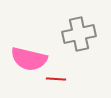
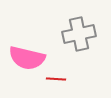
pink semicircle: moved 2 px left, 1 px up
